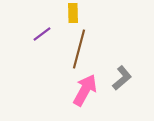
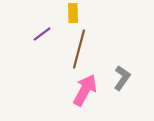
gray L-shape: rotated 15 degrees counterclockwise
